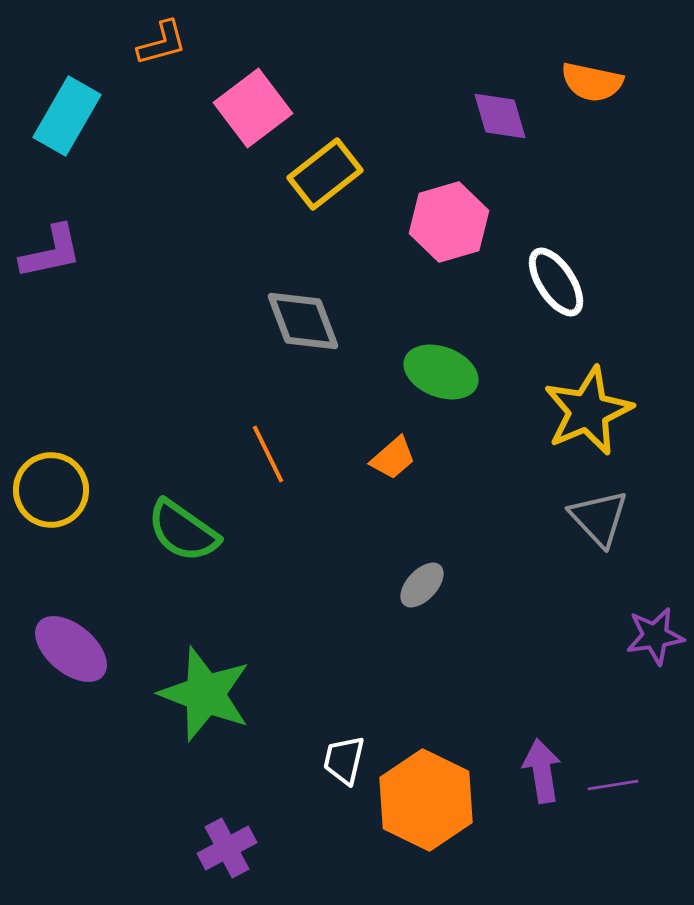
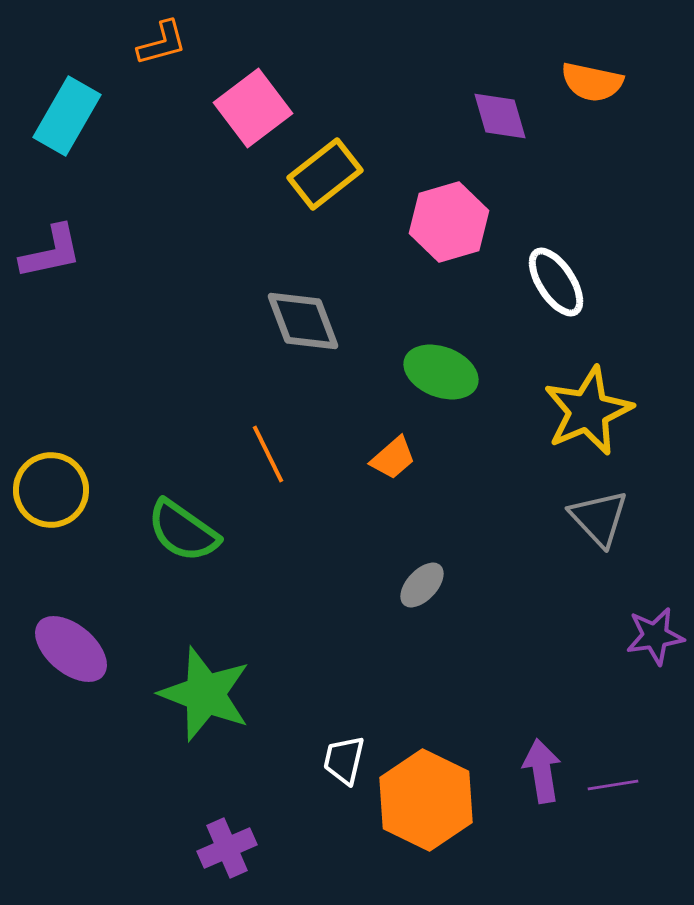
purple cross: rotated 4 degrees clockwise
